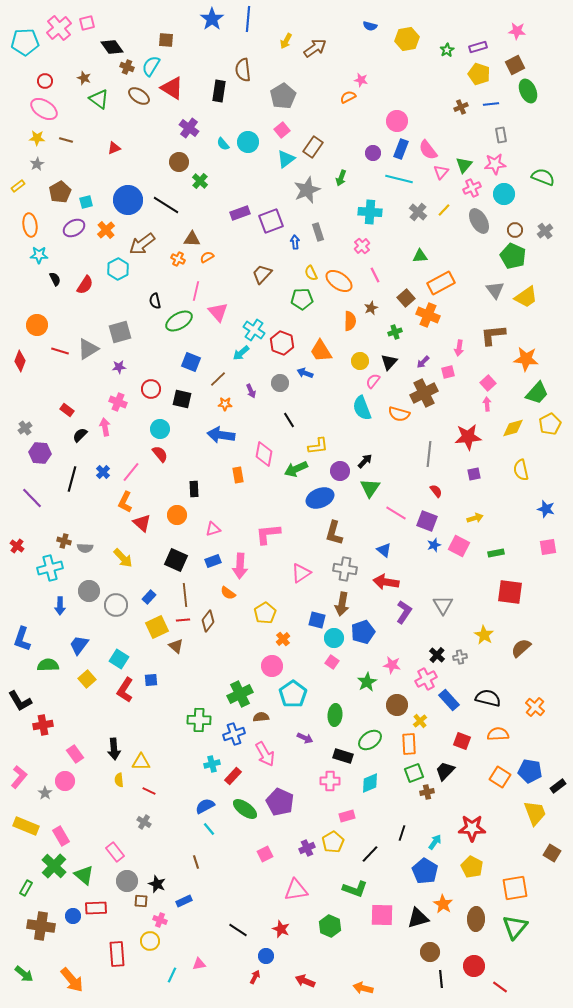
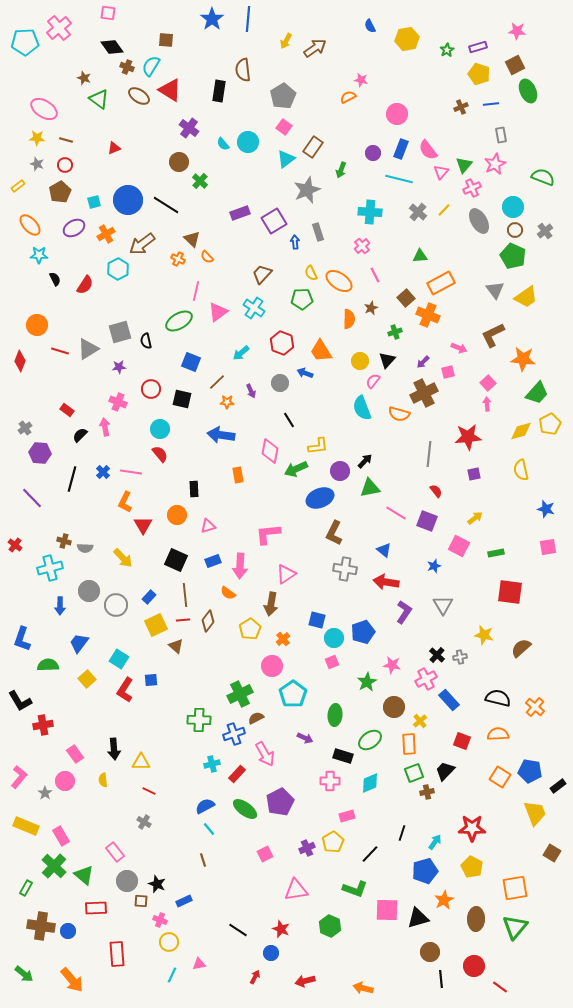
pink square at (87, 23): moved 21 px right, 10 px up; rotated 21 degrees clockwise
blue semicircle at (370, 26): rotated 48 degrees clockwise
red circle at (45, 81): moved 20 px right, 84 px down
red triangle at (172, 88): moved 2 px left, 2 px down
pink circle at (397, 121): moved 7 px up
pink square at (282, 130): moved 2 px right, 3 px up; rotated 14 degrees counterclockwise
gray star at (37, 164): rotated 24 degrees counterclockwise
pink star at (495, 164): rotated 20 degrees counterclockwise
green arrow at (341, 178): moved 8 px up
cyan circle at (504, 194): moved 9 px right, 13 px down
cyan square at (86, 202): moved 8 px right
purple square at (271, 221): moved 3 px right; rotated 10 degrees counterclockwise
orange ellipse at (30, 225): rotated 35 degrees counterclockwise
orange cross at (106, 230): moved 4 px down; rotated 12 degrees clockwise
brown triangle at (192, 239): rotated 42 degrees clockwise
orange semicircle at (207, 257): rotated 104 degrees counterclockwise
black semicircle at (155, 301): moved 9 px left, 40 px down
pink triangle at (218, 312): rotated 35 degrees clockwise
orange semicircle at (350, 321): moved 1 px left, 2 px up
cyan cross at (254, 330): moved 22 px up
brown L-shape at (493, 335): rotated 20 degrees counterclockwise
pink arrow at (459, 348): rotated 77 degrees counterclockwise
orange star at (526, 359): moved 3 px left
black triangle at (389, 362): moved 2 px left, 2 px up
brown line at (218, 379): moved 1 px left, 3 px down
orange star at (225, 404): moved 2 px right, 2 px up
yellow diamond at (513, 428): moved 8 px right, 3 px down
pink diamond at (264, 454): moved 6 px right, 3 px up
pink line at (131, 472): rotated 60 degrees clockwise
green triangle at (370, 488): rotated 45 degrees clockwise
yellow arrow at (475, 518): rotated 21 degrees counterclockwise
red triangle at (142, 523): moved 1 px right, 2 px down; rotated 18 degrees clockwise
pink triangle at (213, 529): moved 5 px left, 3 px up
brown L-shape at (334, 533): rotated 10 degrees clockwise
blue star at (434, 545): moved 21 px down
red cross at (17, 546): moved 2 px left, 1 px up
pink triangle at (301, 573): moved 15 px left, 1 px down
brown arrow at (342, 604): moved 71 px left
yellow pentagon at (265, 613): moved 15 px left, 16 px down
yellow square at (157, 627): moved 1 px left, 2 px up
yellow star at (484, 635): rotated 18 degrees counterclockwise
blue trapezoid at (79, 645): moved 2 px up
pink square at (332, 662): rotated 32 degrees clockwise
black semicircle at (488, 698): moved 10 px right
brown circle at (397, 705): moved 3 px left, 2 px down
brown semicircle at (261, 717): moved 5 px left, 1 px down; rotated 21 degrees counterclockwise
red rectangle at (233, 776): moved 4 px right, 2 px up
yellow semicircle at (119, 780): moved 16 px left
purple pentagon at (280, 802): rotated 20 degrees clockwise
brown line at (196, 862): moved 7 px right, 2 px up
blue pentagon at (425, 871): rotated 25 degrees clockwise
orange star at (443, 904): moved 1 px right, 4 px up; rotated 12 degrees clockwise
pink square at (382, 915): moved 5 px right, 5 px up
blue circle at (73, 916): moved 5 px left, 15 px down
yellow circle at (150, 941): moved 19 px right, 1 px down
blue circle at (266, 956): moved 5 px right, 3 px up
red arrow at (305, 981): rotated 36 degrees counterclockwise
